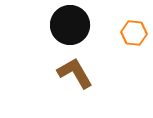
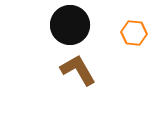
brown L-shape: moved 3 px right, 3 px up
